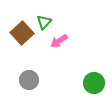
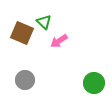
green triangle: rotated 28 degrees counterclockwise
brown square: rotated 25 degrees counterclockwise
gray circle: moved 4 px left
